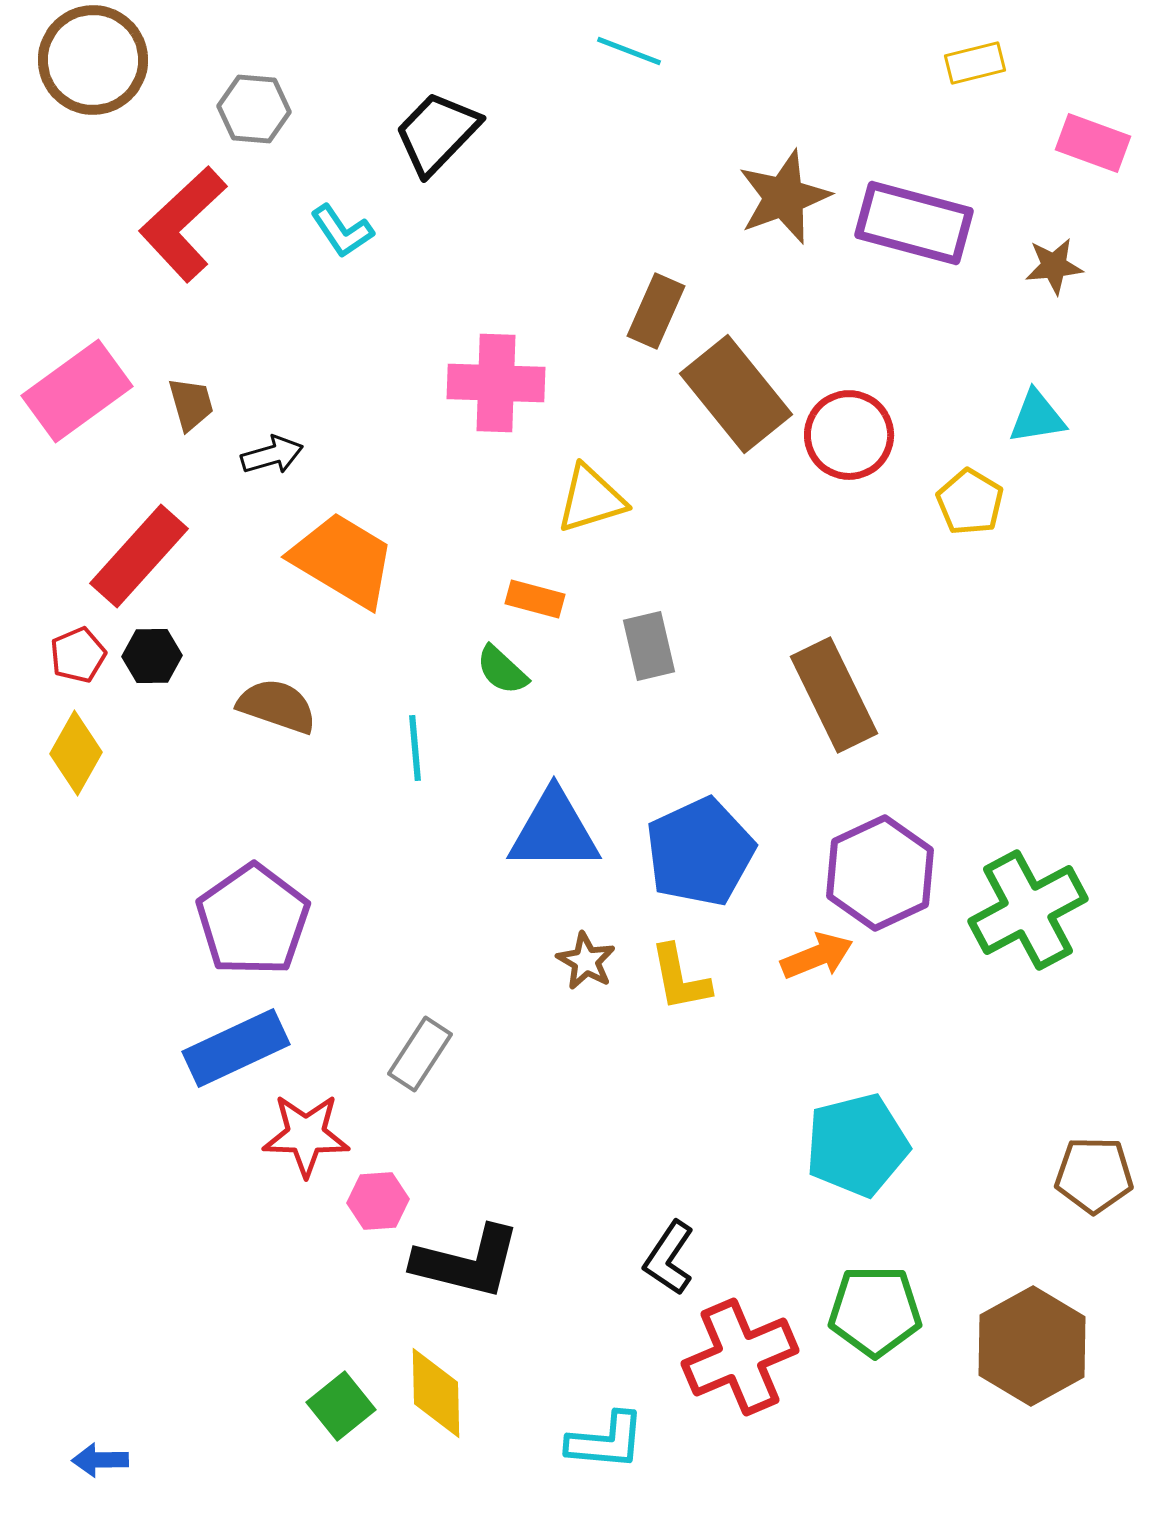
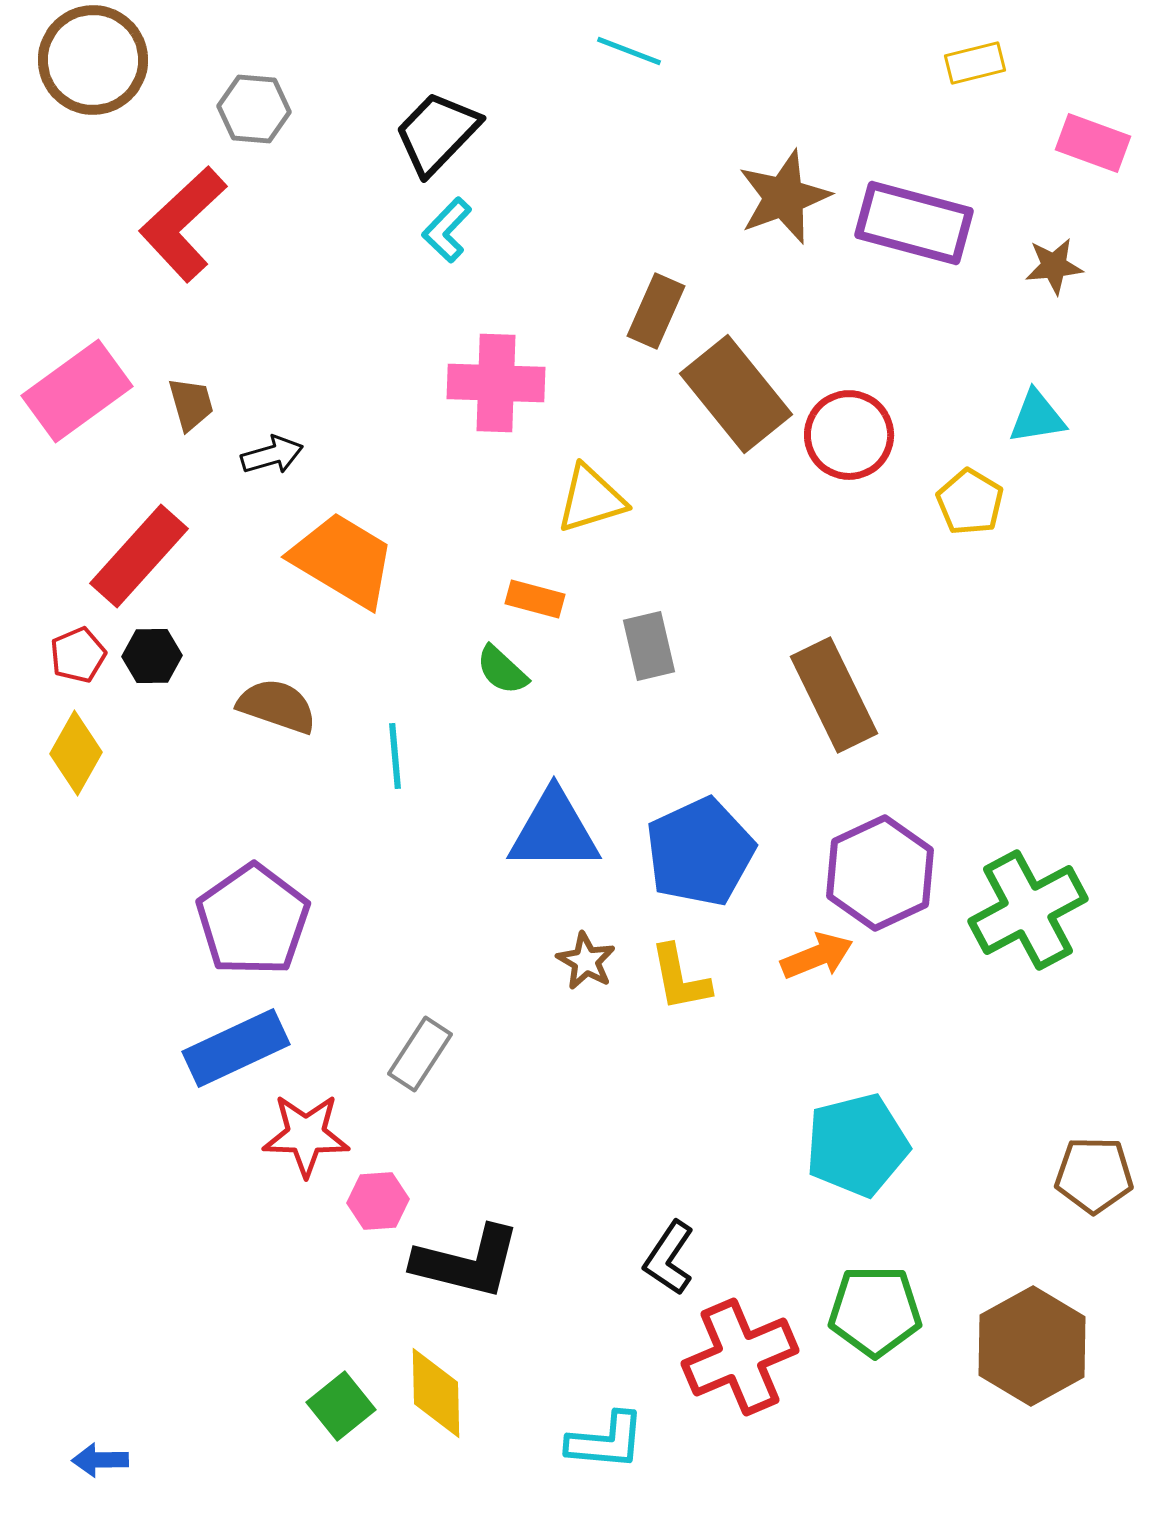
cyan L-shape at (342, 231): moved 105 px right, 1 px up; rotated 78 degrees clockwise
cyan line at (415, 748): moved 20 px left, 8 px down
